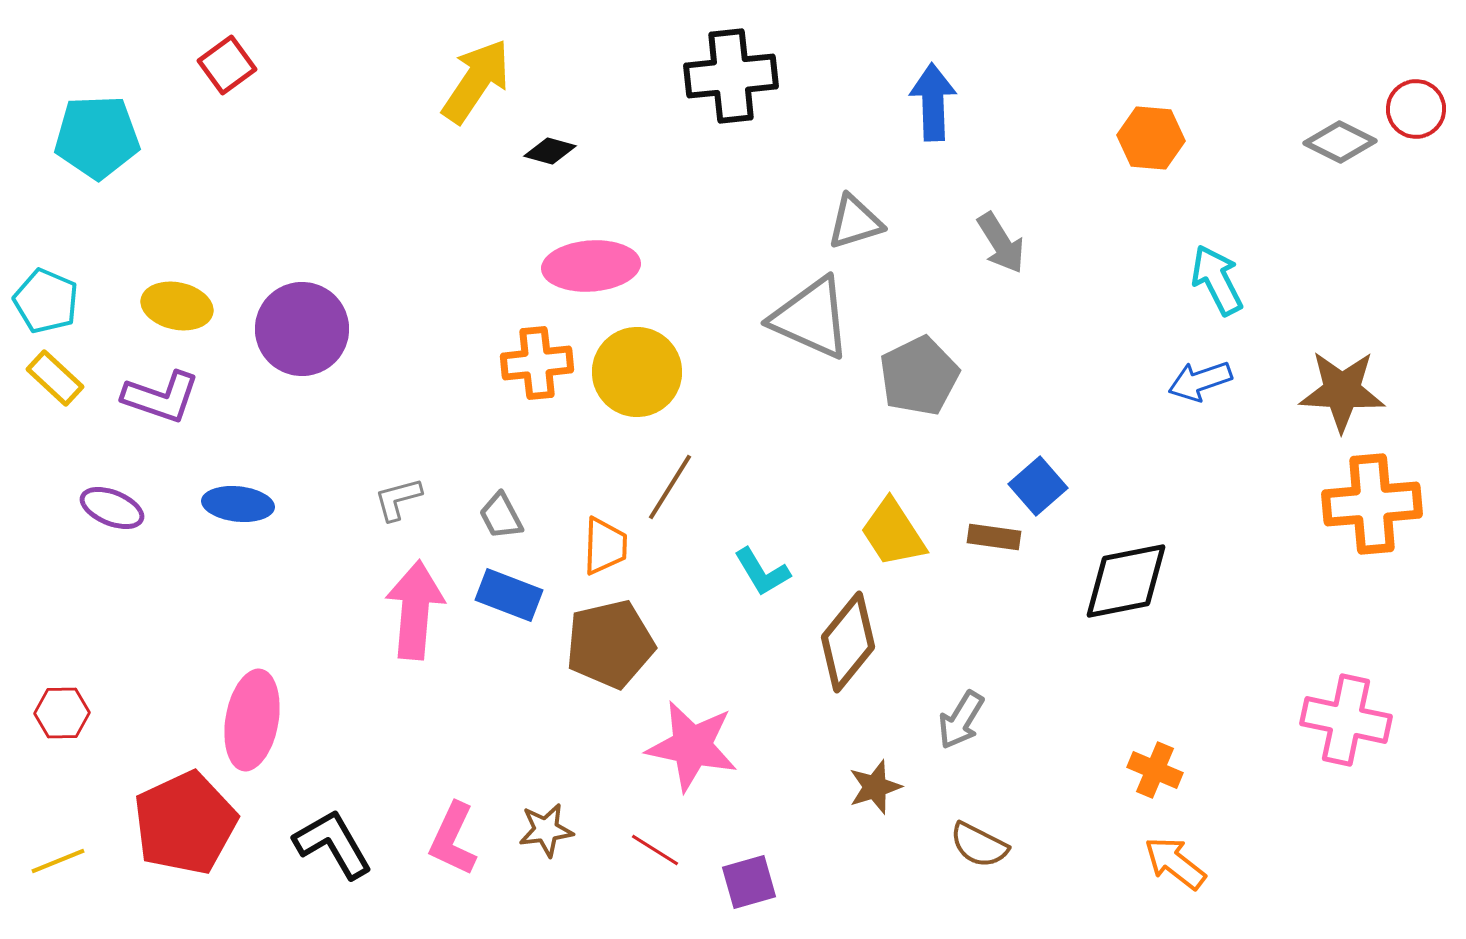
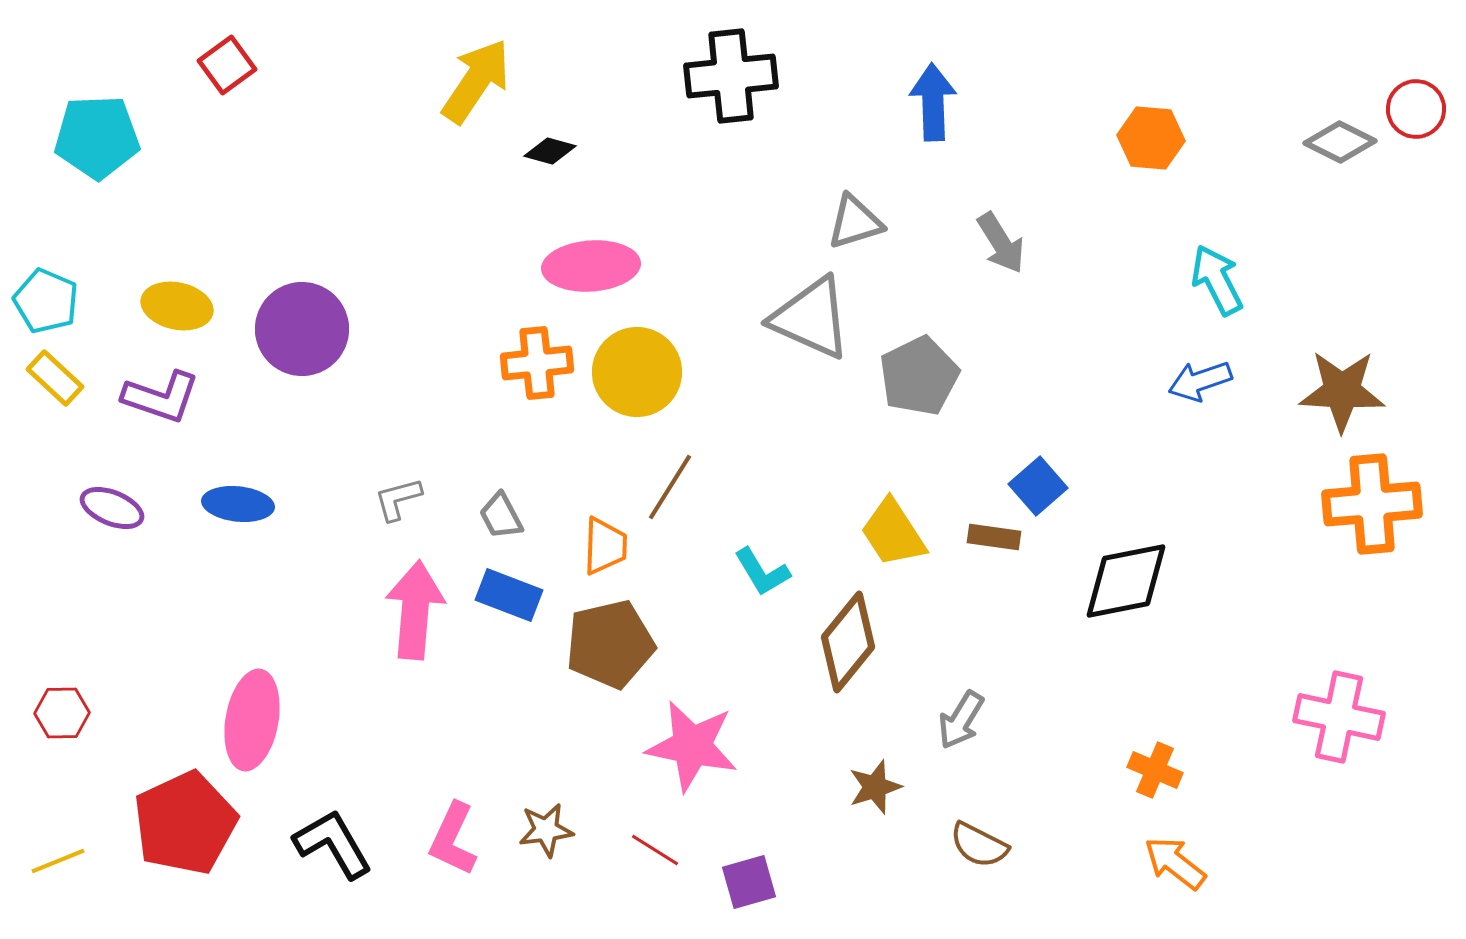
pink cross at (1346, 720): moved 7 px left, 3 px up
